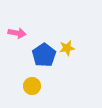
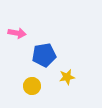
yellow star: moved 29 px down
blue pentagon: rotated 25 degrees clockwise
